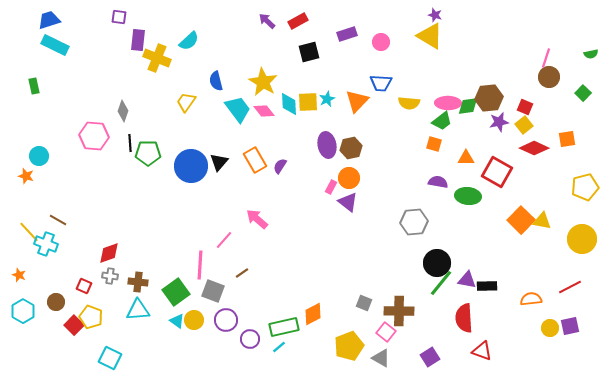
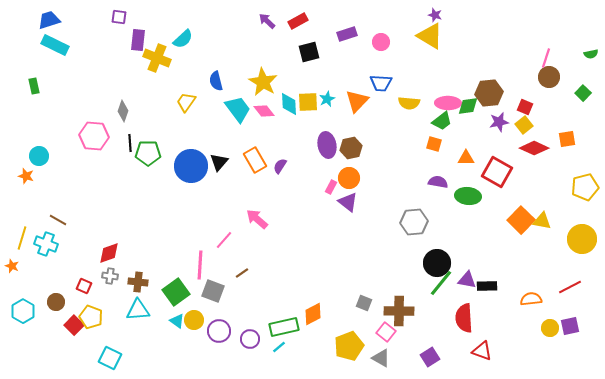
cyan semicircle at (189, 41): moved 6 px left, 2 px up
brown hexagon at (489, 98): moved 5 px up
yellow line at (29, 232): moved 7 px left, 6 px down; rotated 60 degrees clockwise
orange star at (19, 275): moved 7 px left, 9 px up
purple circle at (226, 320): moved 7 px left, 11 px down
